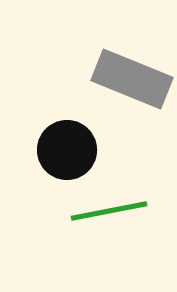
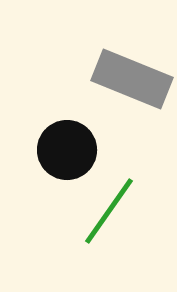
green line: rotated 44 degrees counterclockwise
